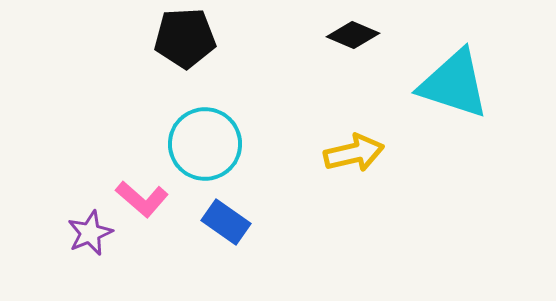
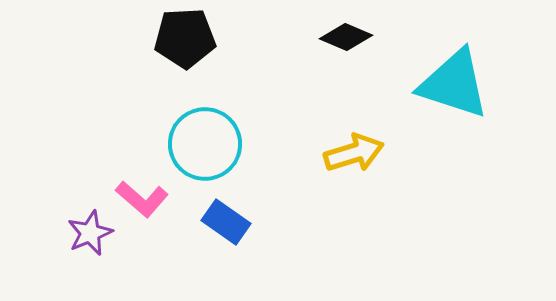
black diamond: moved 7 px left, 2 px down
yellow arrow: rotated 4 degrees counterclockwise
